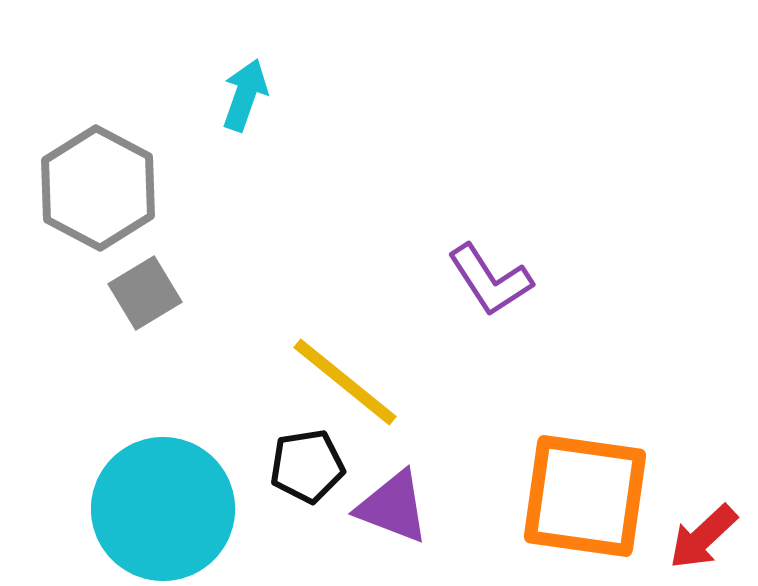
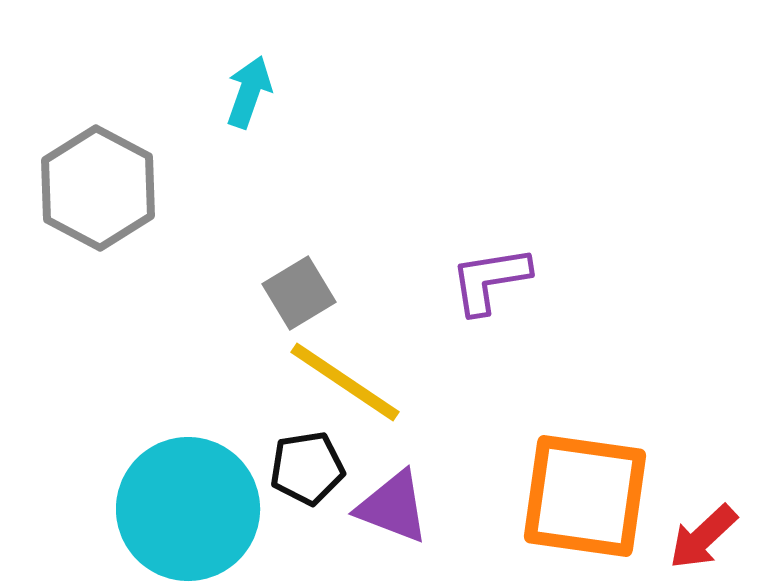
cyan arrow: moved 4 px right, 3 px up
purple L-shape: rotated 114 degrees clockwise
gray square: moved 154 px right
yellow line: rotated 5 degrees counterclockwise
black pentagon: moved 2 px down
cyan circle: moved 25 px right
